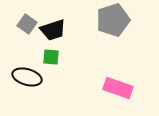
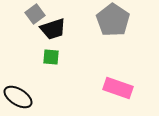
gray pentagon: rotated 20 degrees counterclockwise
gray square: moved 8 px right, 10 px up; rotated 18 degrees clockwise
black trapezoid: moved 1 px up
black ellipse: moved 9 px left, 20 px down; rotated 16 degrees clockwise
